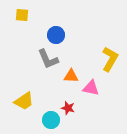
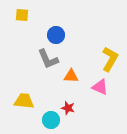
pink triangle: moved 9 px right, 1 px up; rotated 12 degrees clockwise
yellow trapezoid: rotated 140 degrees counterclockwise
